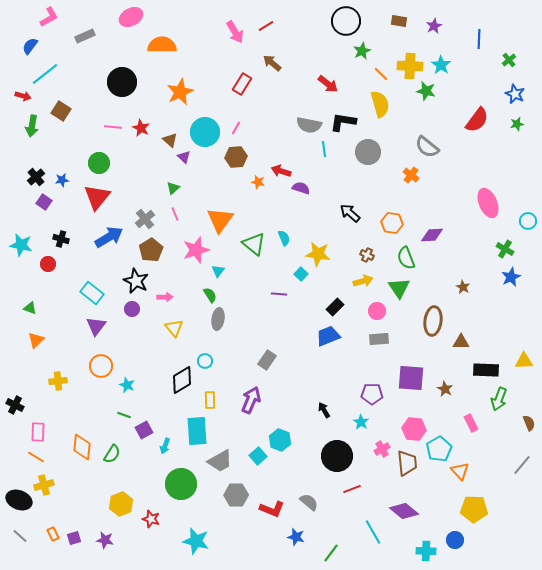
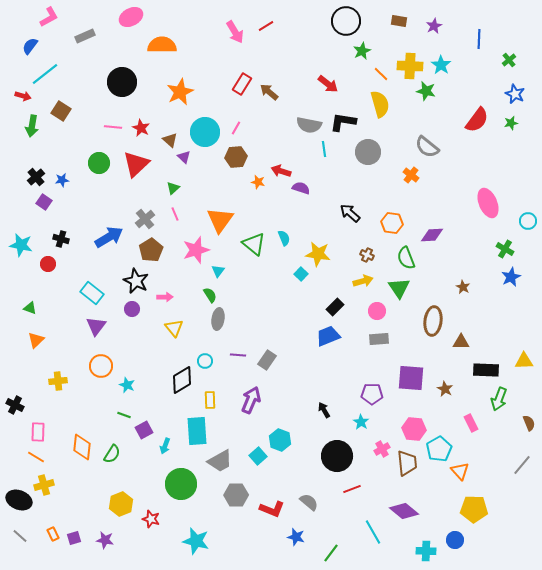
brown arrow at (272, 63): moved 3 px left, 29 px down
green star at (517, 124): moved 6 px left, 1 px up
red triangle at (97, 197): moved 39 px right, 33 px up; rotated 8 degrees clockwise
purple line at (279, 294): moved 41 px left, 61 px down
